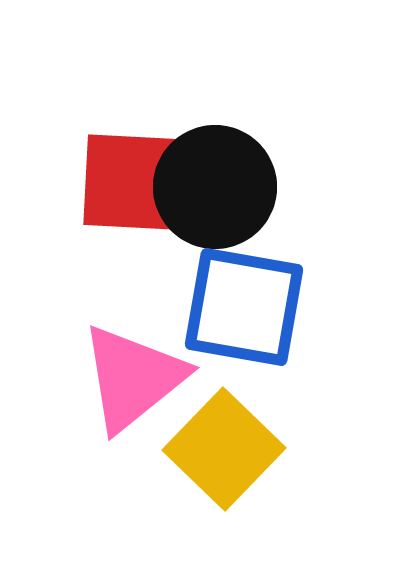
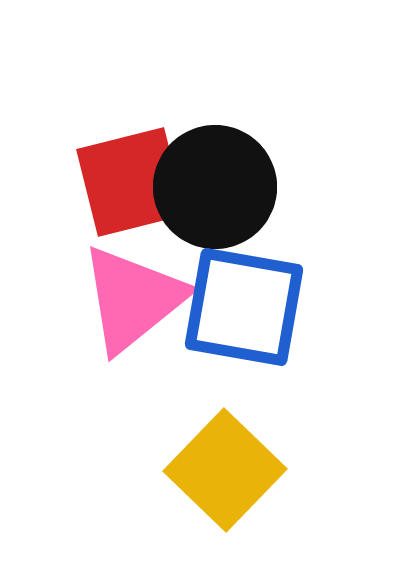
red square: rotated 17 degrees counterclockwise
pink triangle: moved 79 px up
yellow square: moved 1 px right, 21 px down
